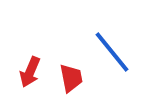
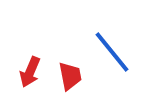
red trapezoid: moved 1 px left, 2 px up
